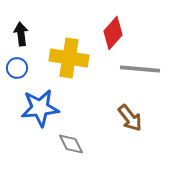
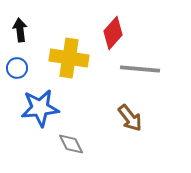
black arrow: moved 1 px left, 4 px up
